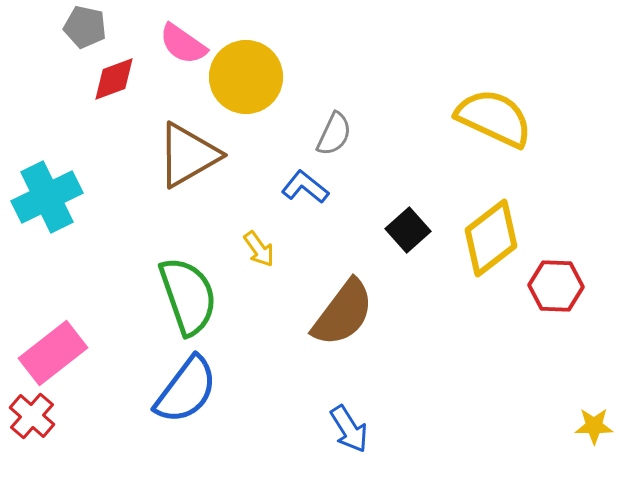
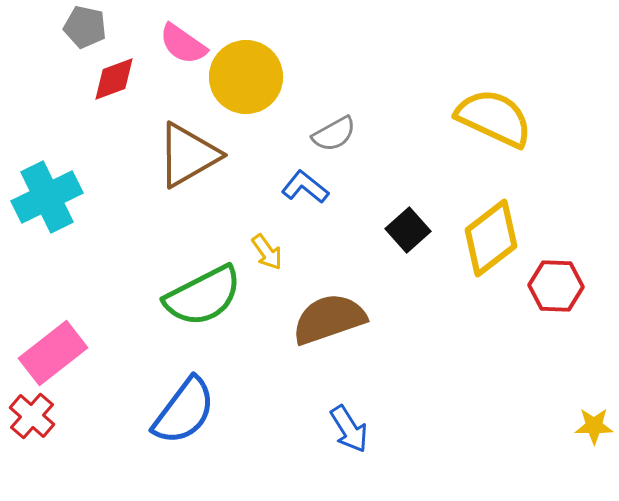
gray semicircle: rotated 36 degrees clockwise
yellow arrow: moved 8 px right, 3 px down
green semicircle: moved 15 px right; rotated 82 degrees clockwise
brown semicircle: moved 14 px left, 6 px down; rotated 146 degrees counterclockwise
blue semicircle: moved 2 px left, 21 px down
